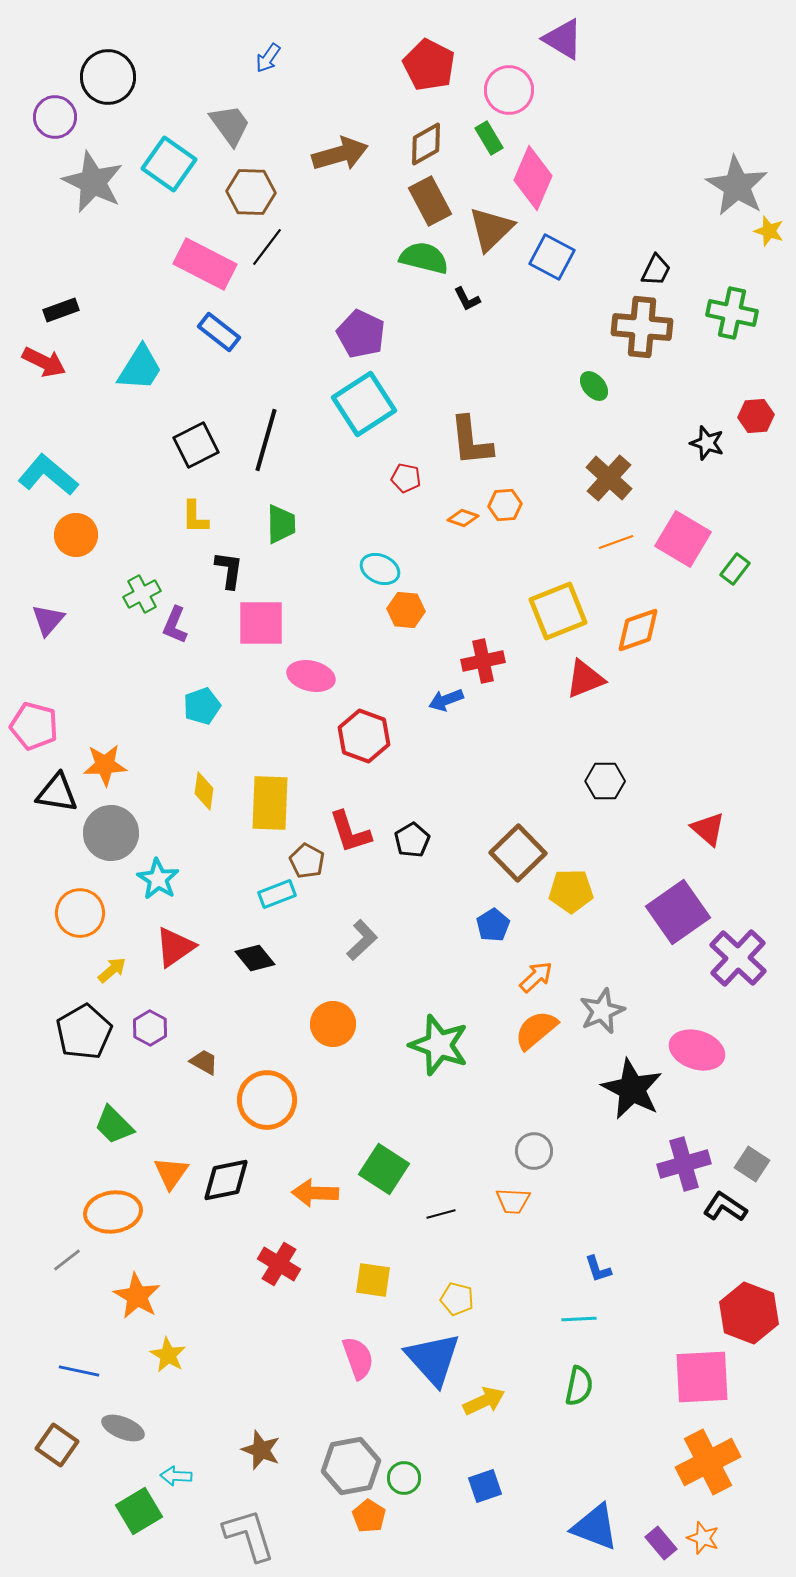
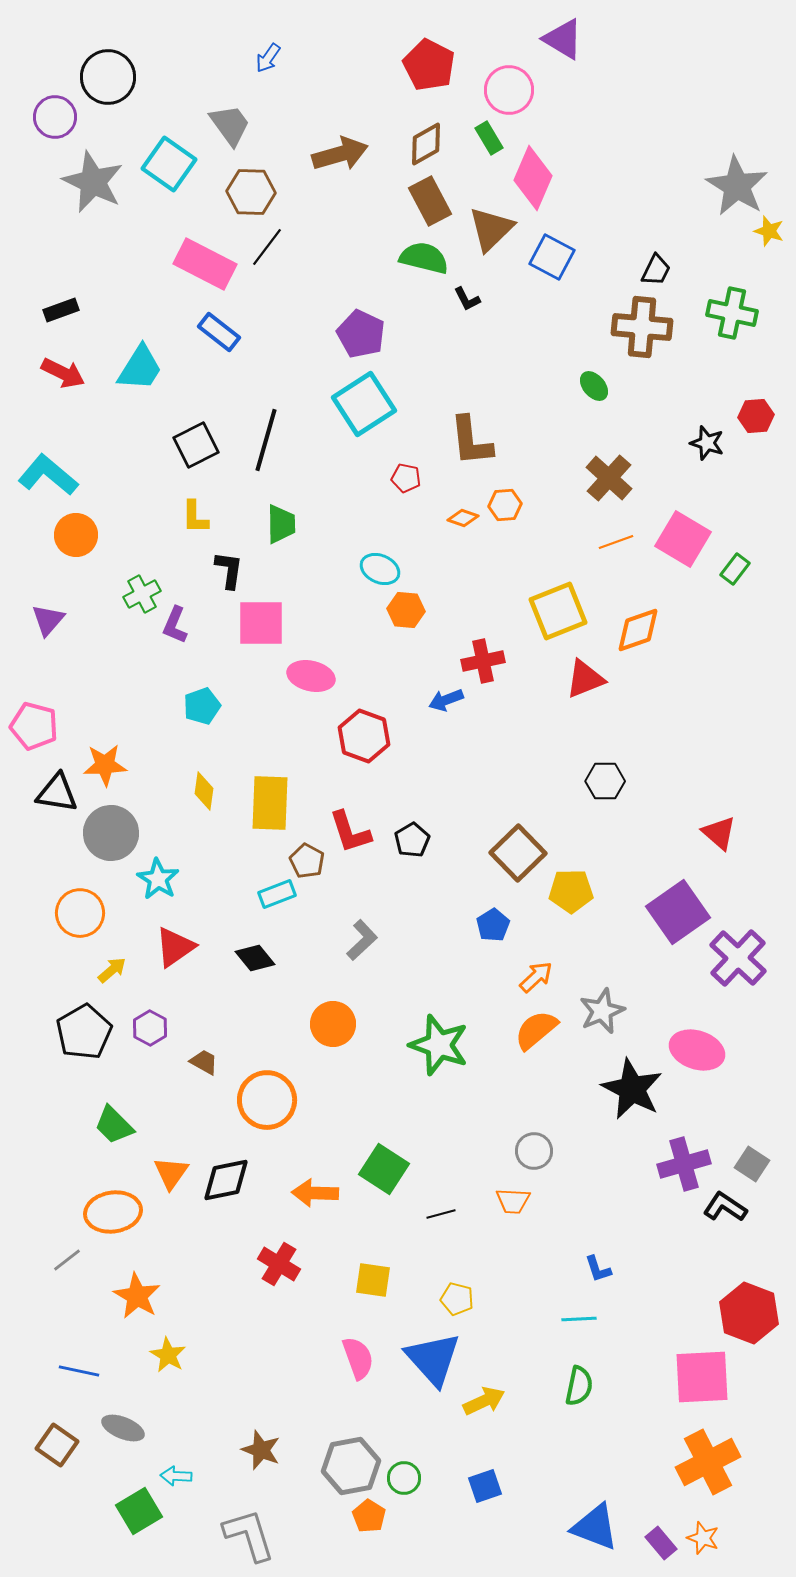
red arrow at (44, 362): moved 19 px right, 11 px down
red triangle at (708, 829): moved 11 px right, 4 px down
